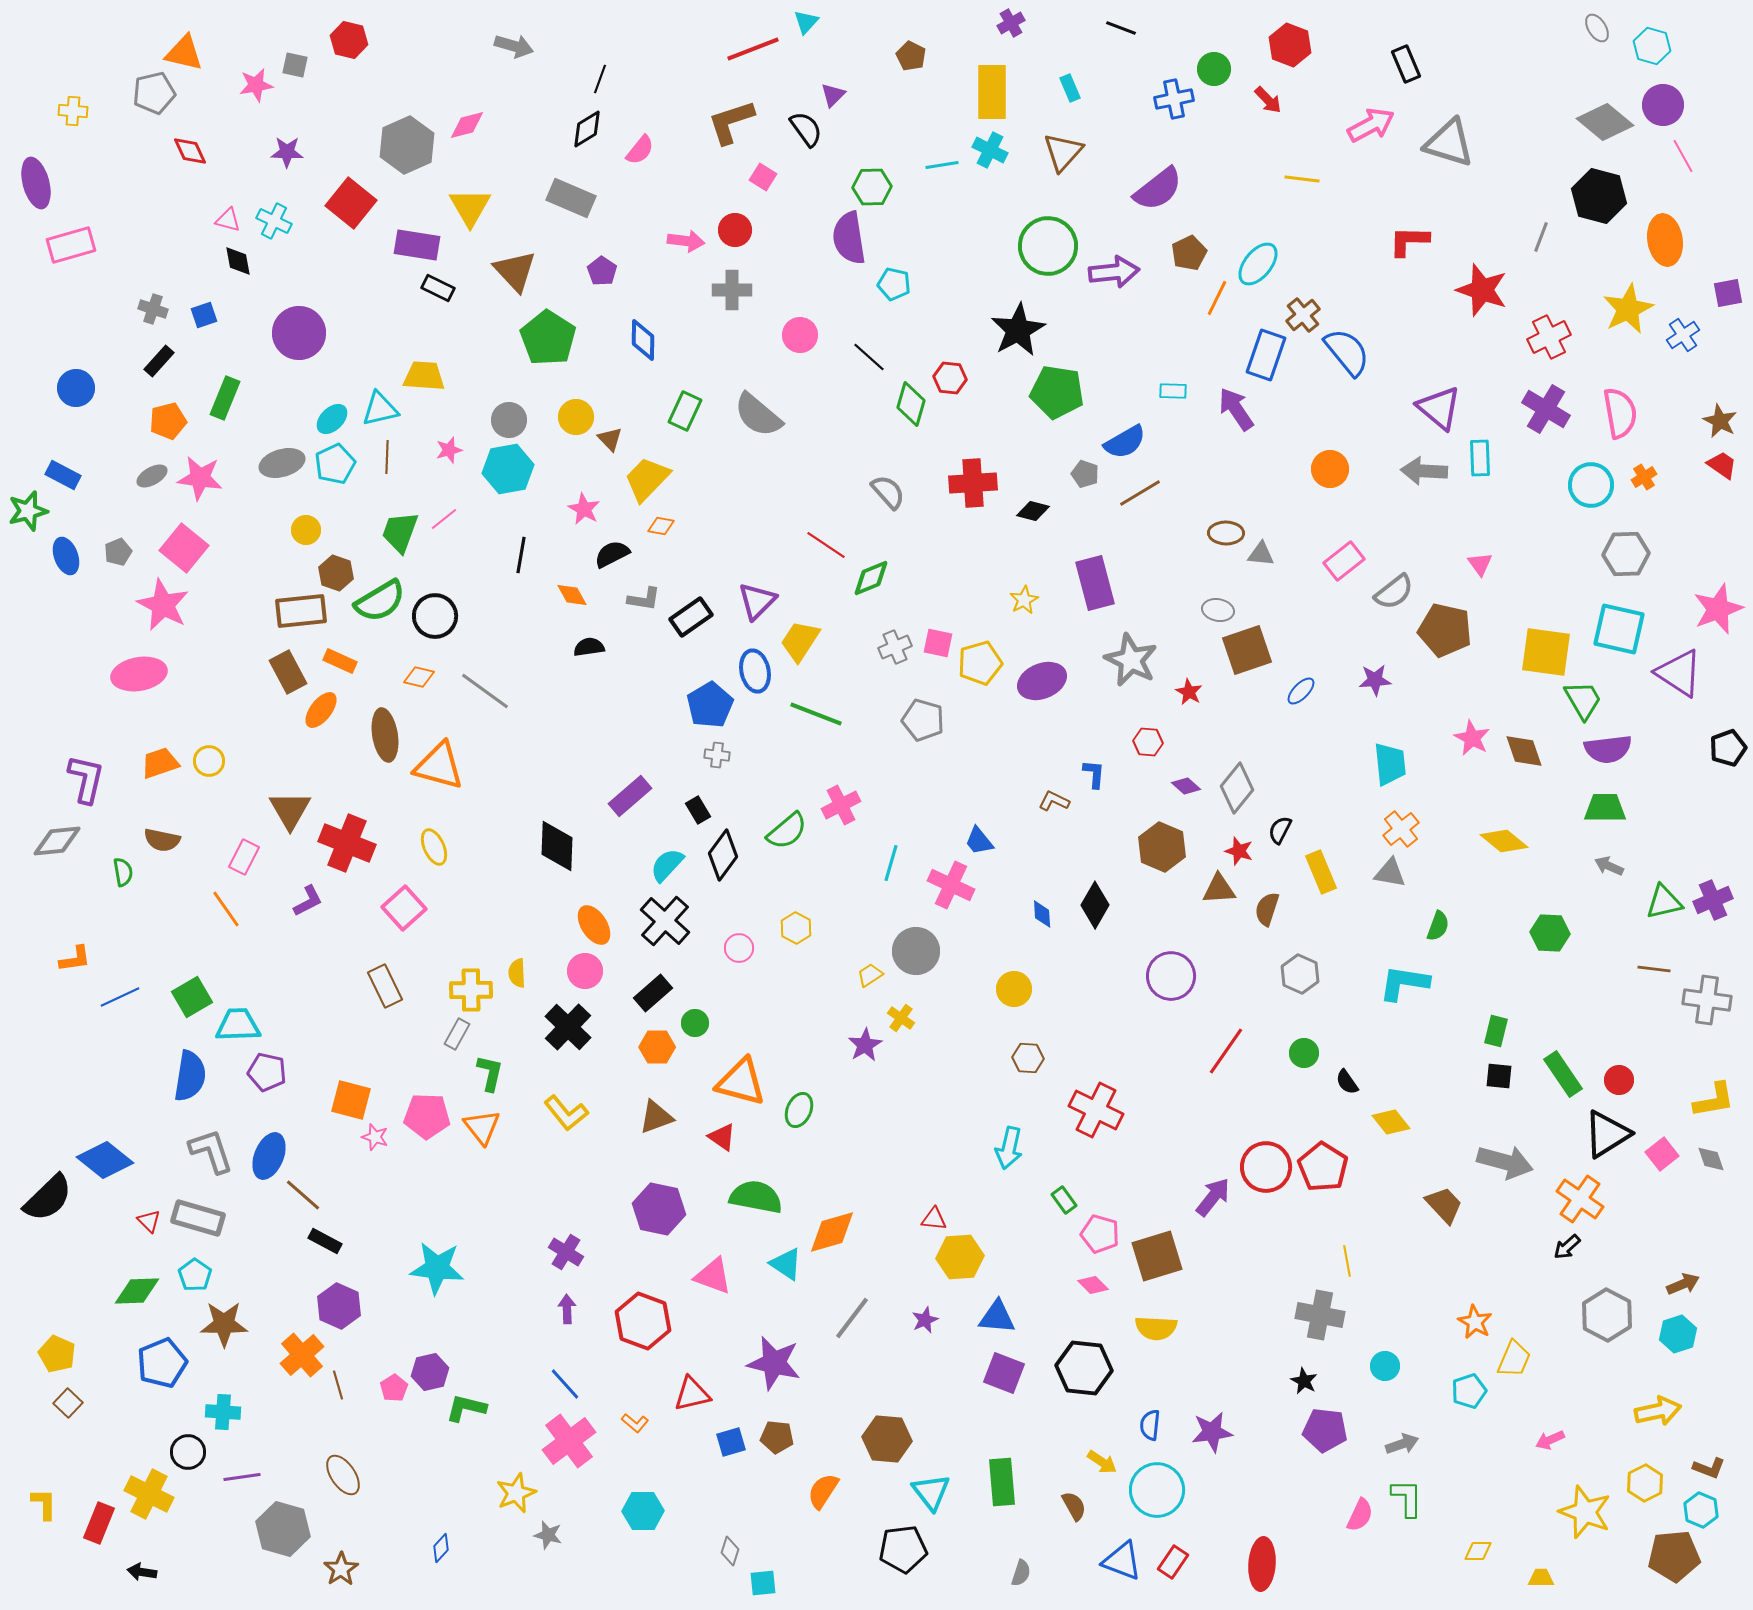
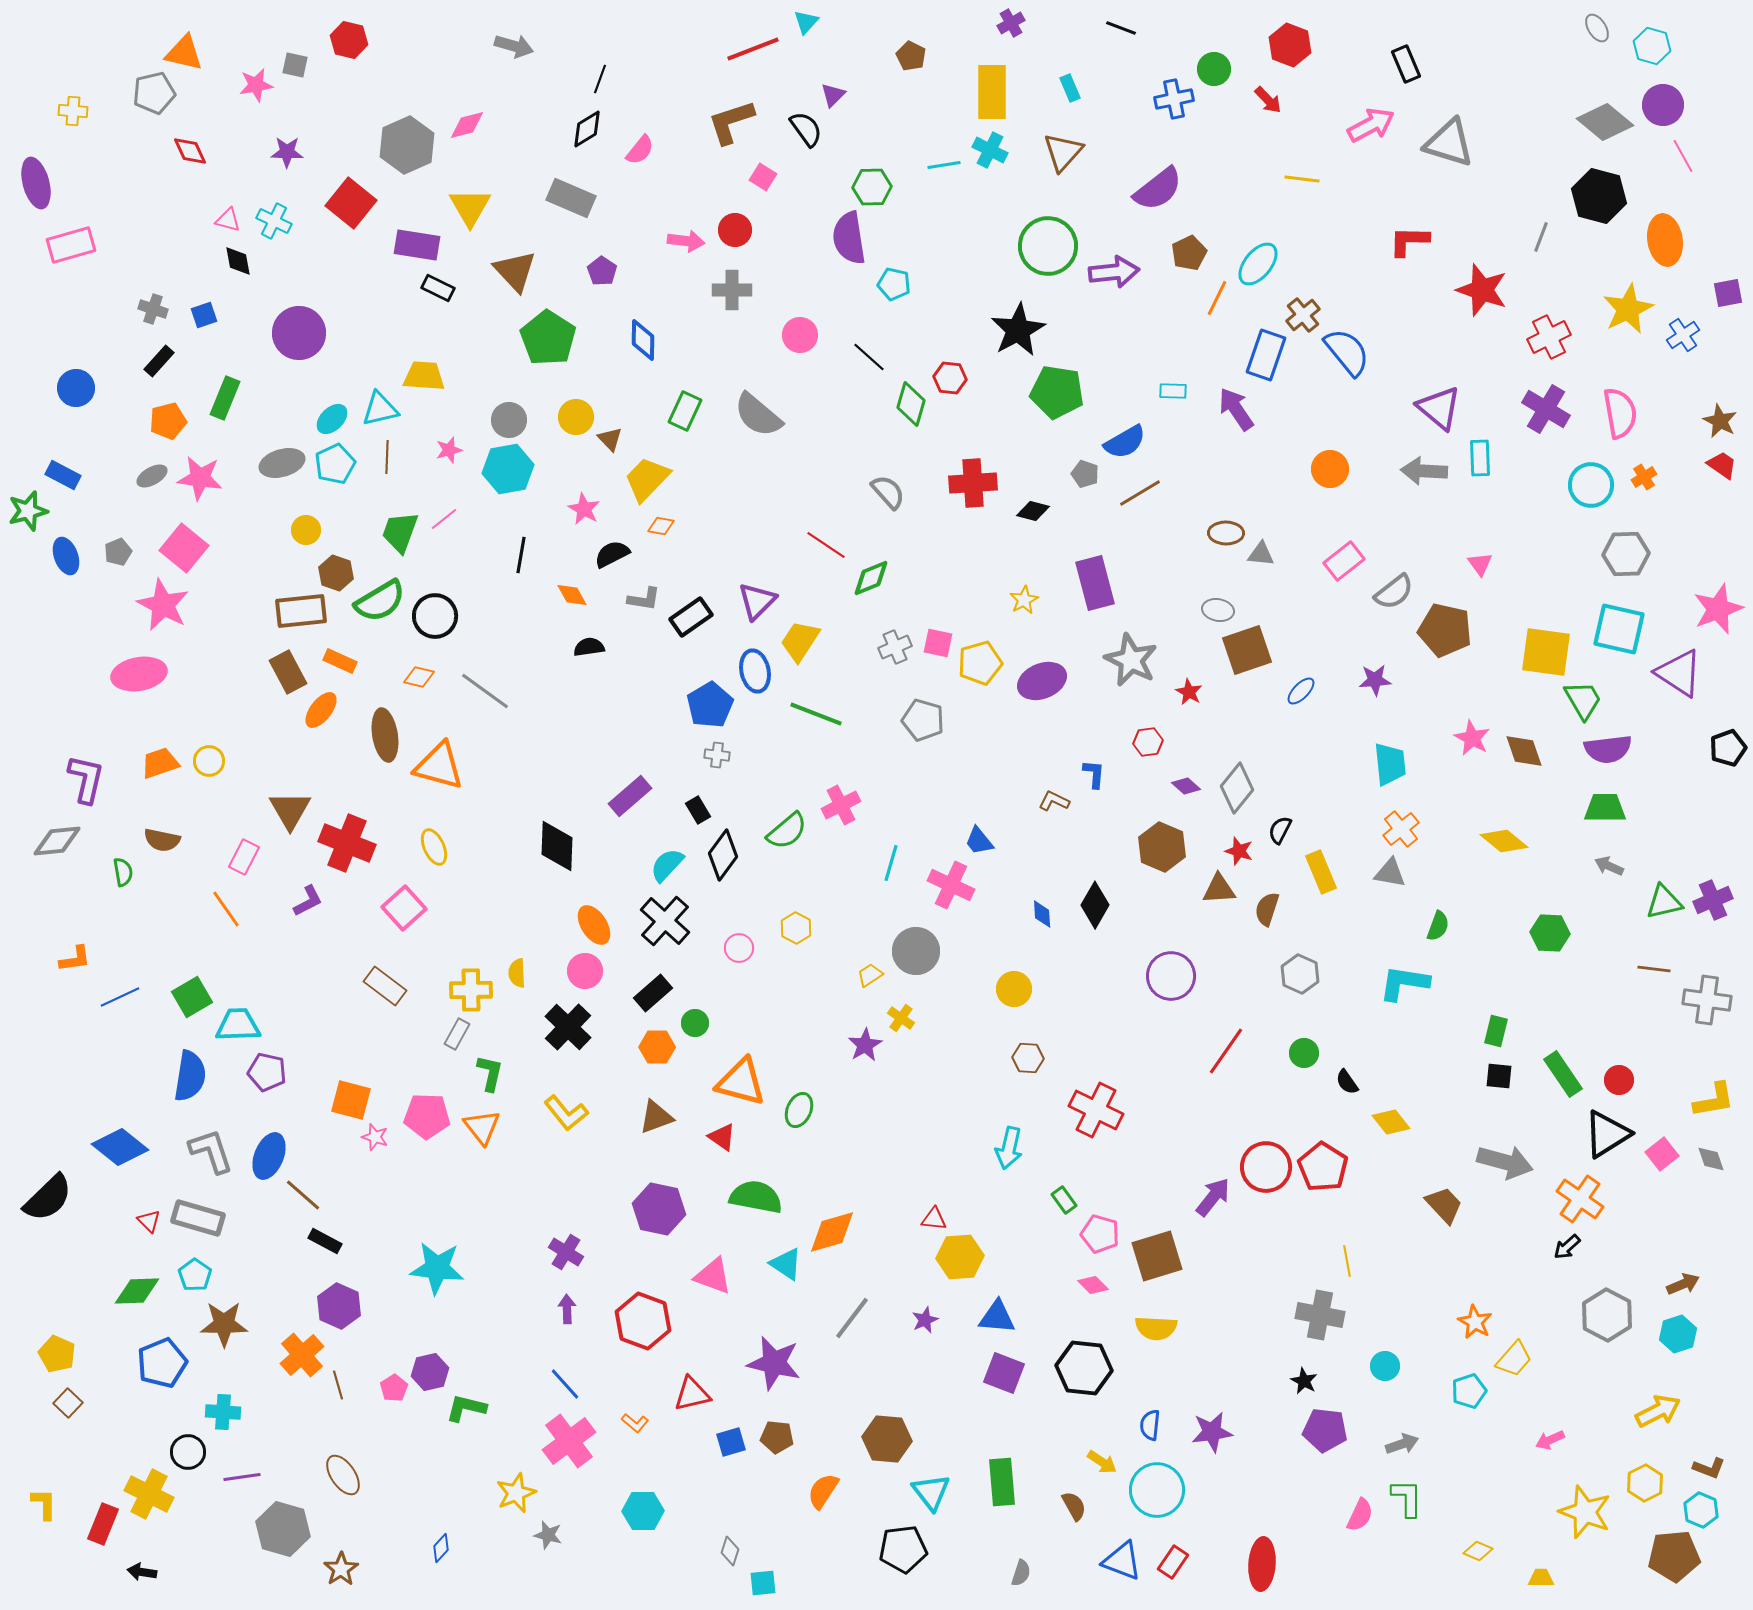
cyan line at (942, 165): moved 2 px right
red hexagon at (1148, 742): rotated 12 degrees counterclockwise
brown rectangle at (385, 986): rotated 27 degrees counterclockwise
blue diamond at (105, 1160): moved 15 px right, 13 px up
yellow trapezoid at (1514, 1359): rotated 18 degrees clockwise
yellow arrow at (1658, 1411): rotated 15 degrees counterclockwise
red rectangle at (99, 1523): moved 4 px right, 1 px down
yellow diamond at (1478, 1551): rotated 24 degrees clockwise
